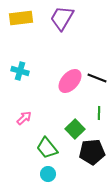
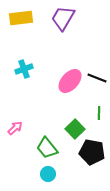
purple trapezoid: moved 1 px right
cyan cross: moved 4 px right, 2 px up; rotated 36 degrees counterclockwise
pink arrow: moved 9 px left, 10 px down
black pentagon: rotated 15 degrees clockwise
